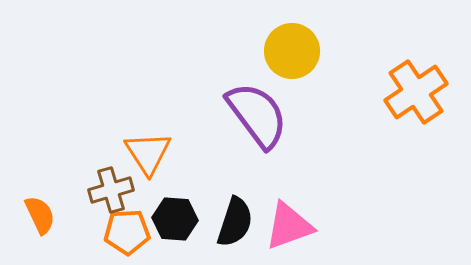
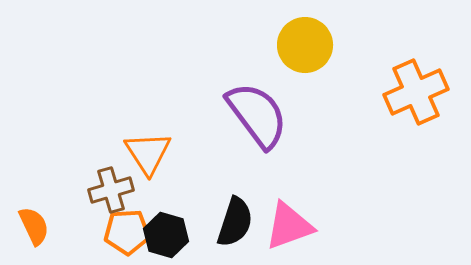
yellow circle: moved 13 px right, 6 px up
orange cross: rotated 10 degrees clockwise
orange semicircle: moved 6 px left, 11 px down
black hexagon: moved 9 px left, 16 px down; rotated 12 degrees clockwise
